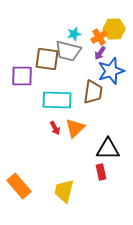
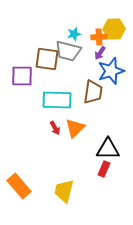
orange cross: rotated 28 degrees clockwise
red rectangle: moved 3 px right, 3 px up; rotated 35 degrees clockwise
